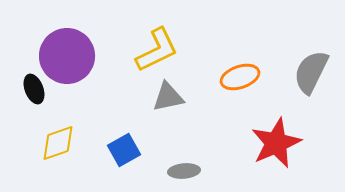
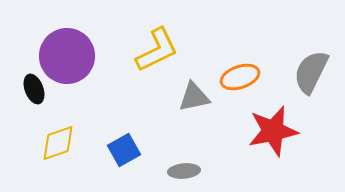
gray triangle: moved 26 px right
red star: moved 3 px left, 12 px up; rotated 12 degrees clockwise
